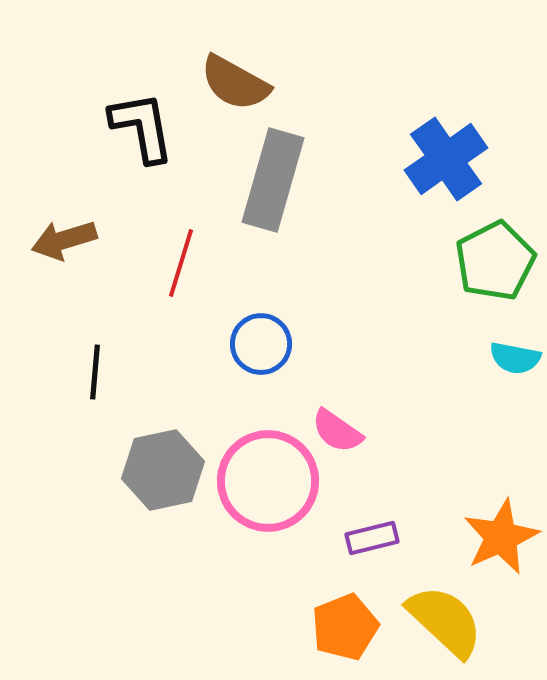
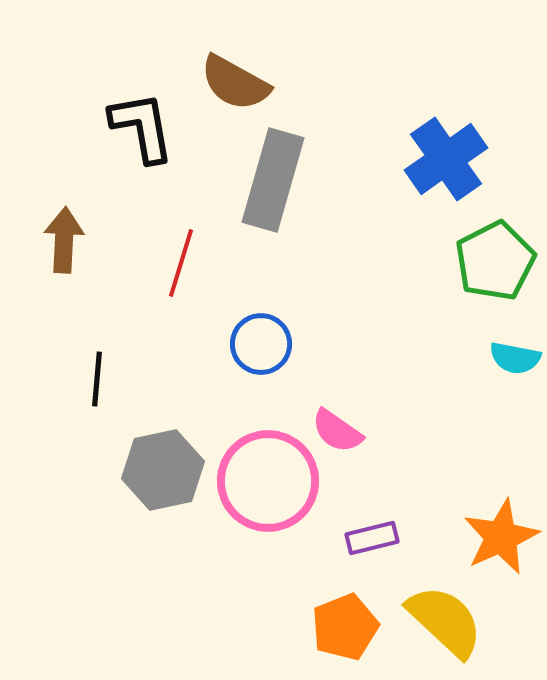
brown arrow: rotated 110 degrees clockwise
black line: moved 2 px right, 7 px down
